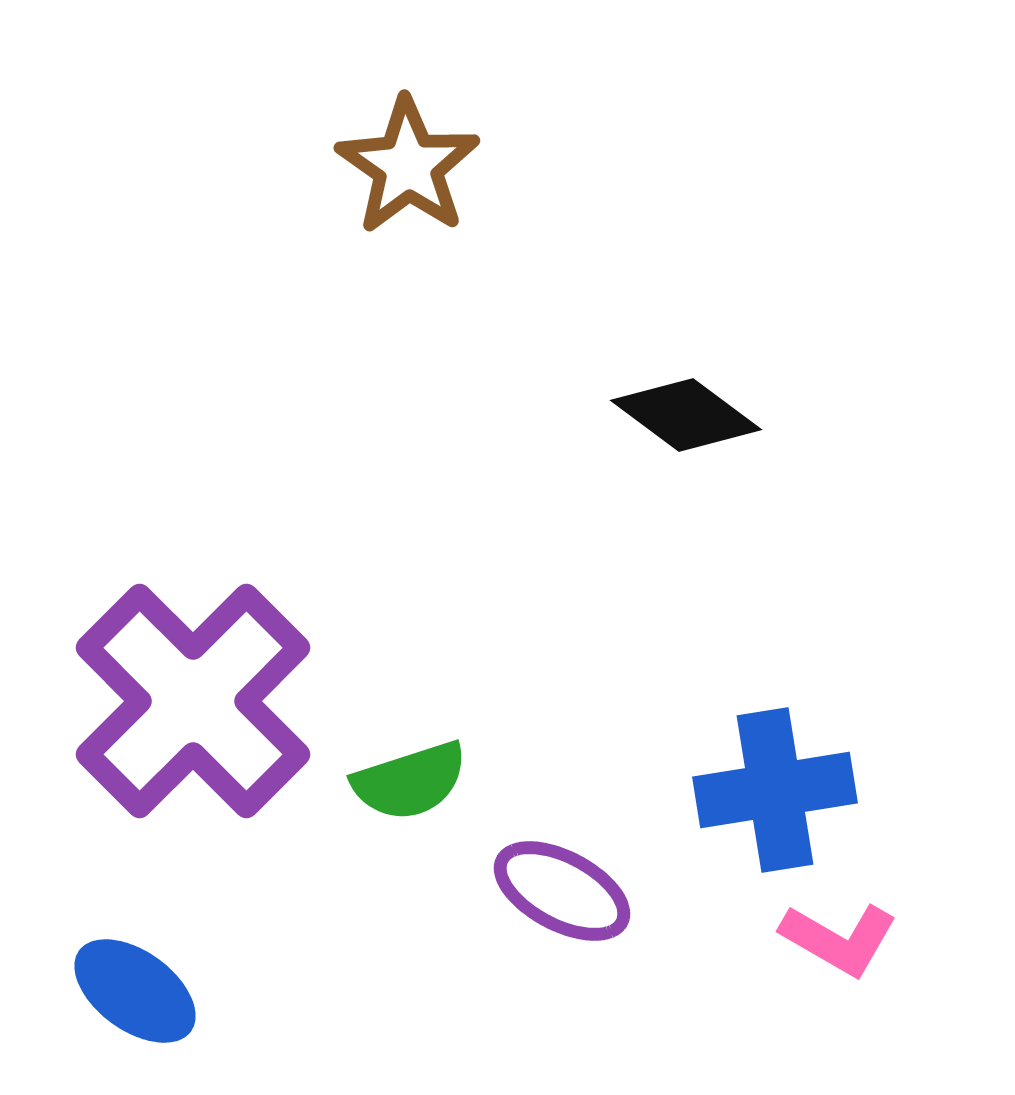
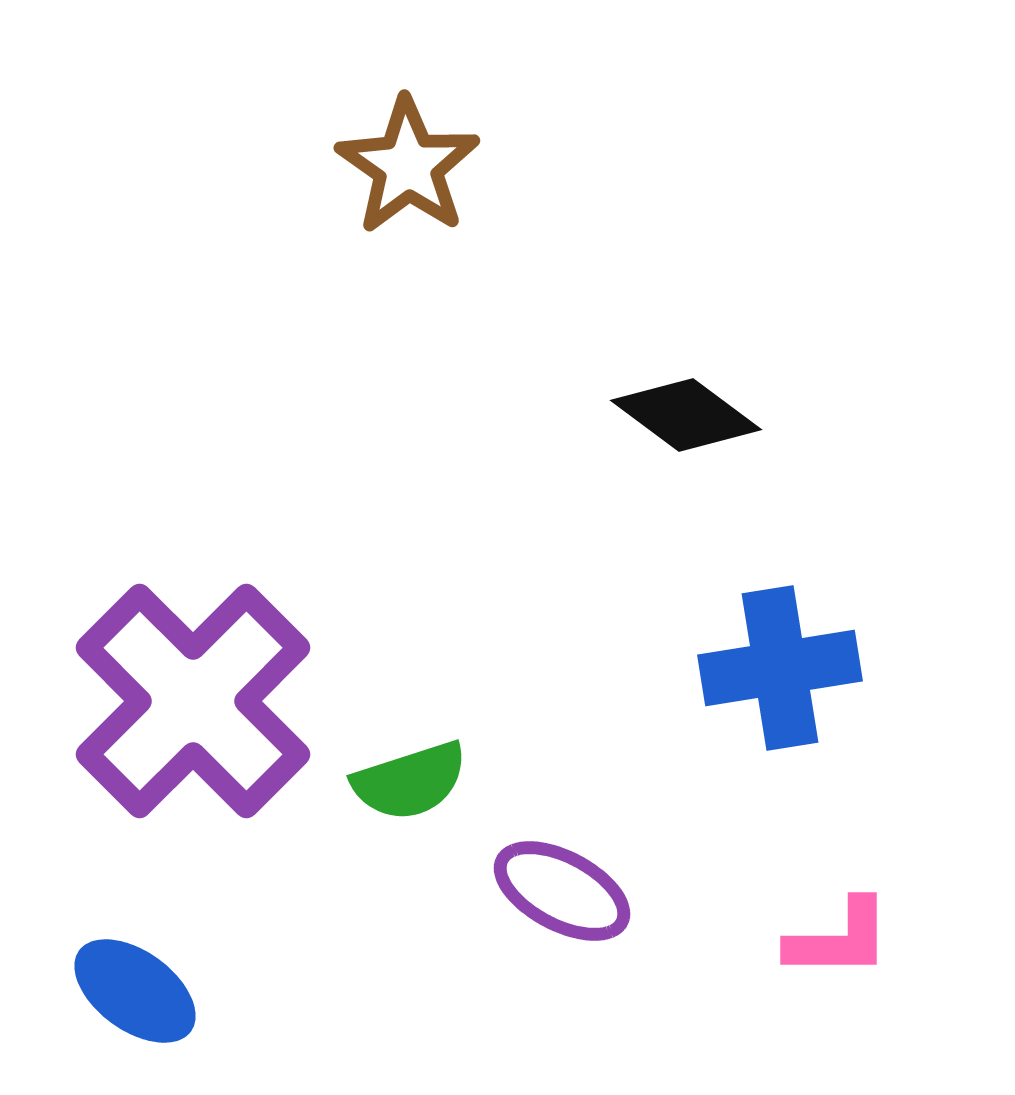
blue cross: moved 5 px right, 122 px up
pink L-shape: rotated 30 degrees counterclockwise
